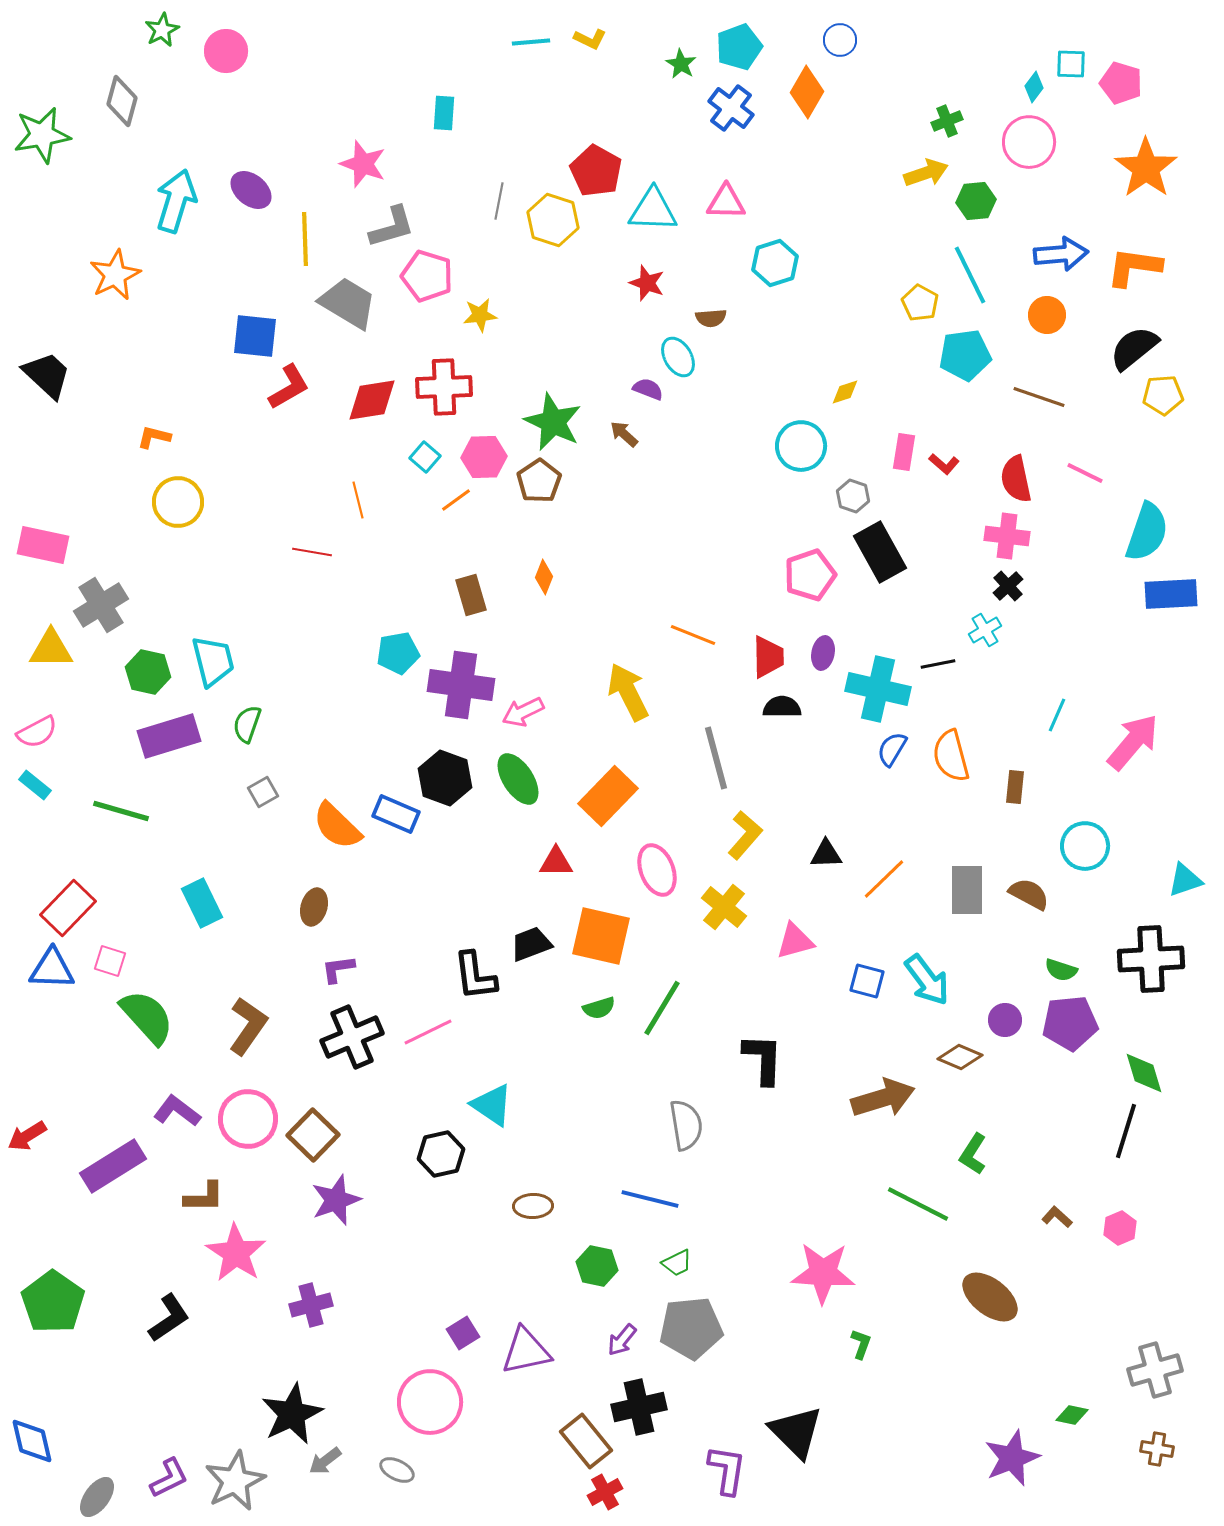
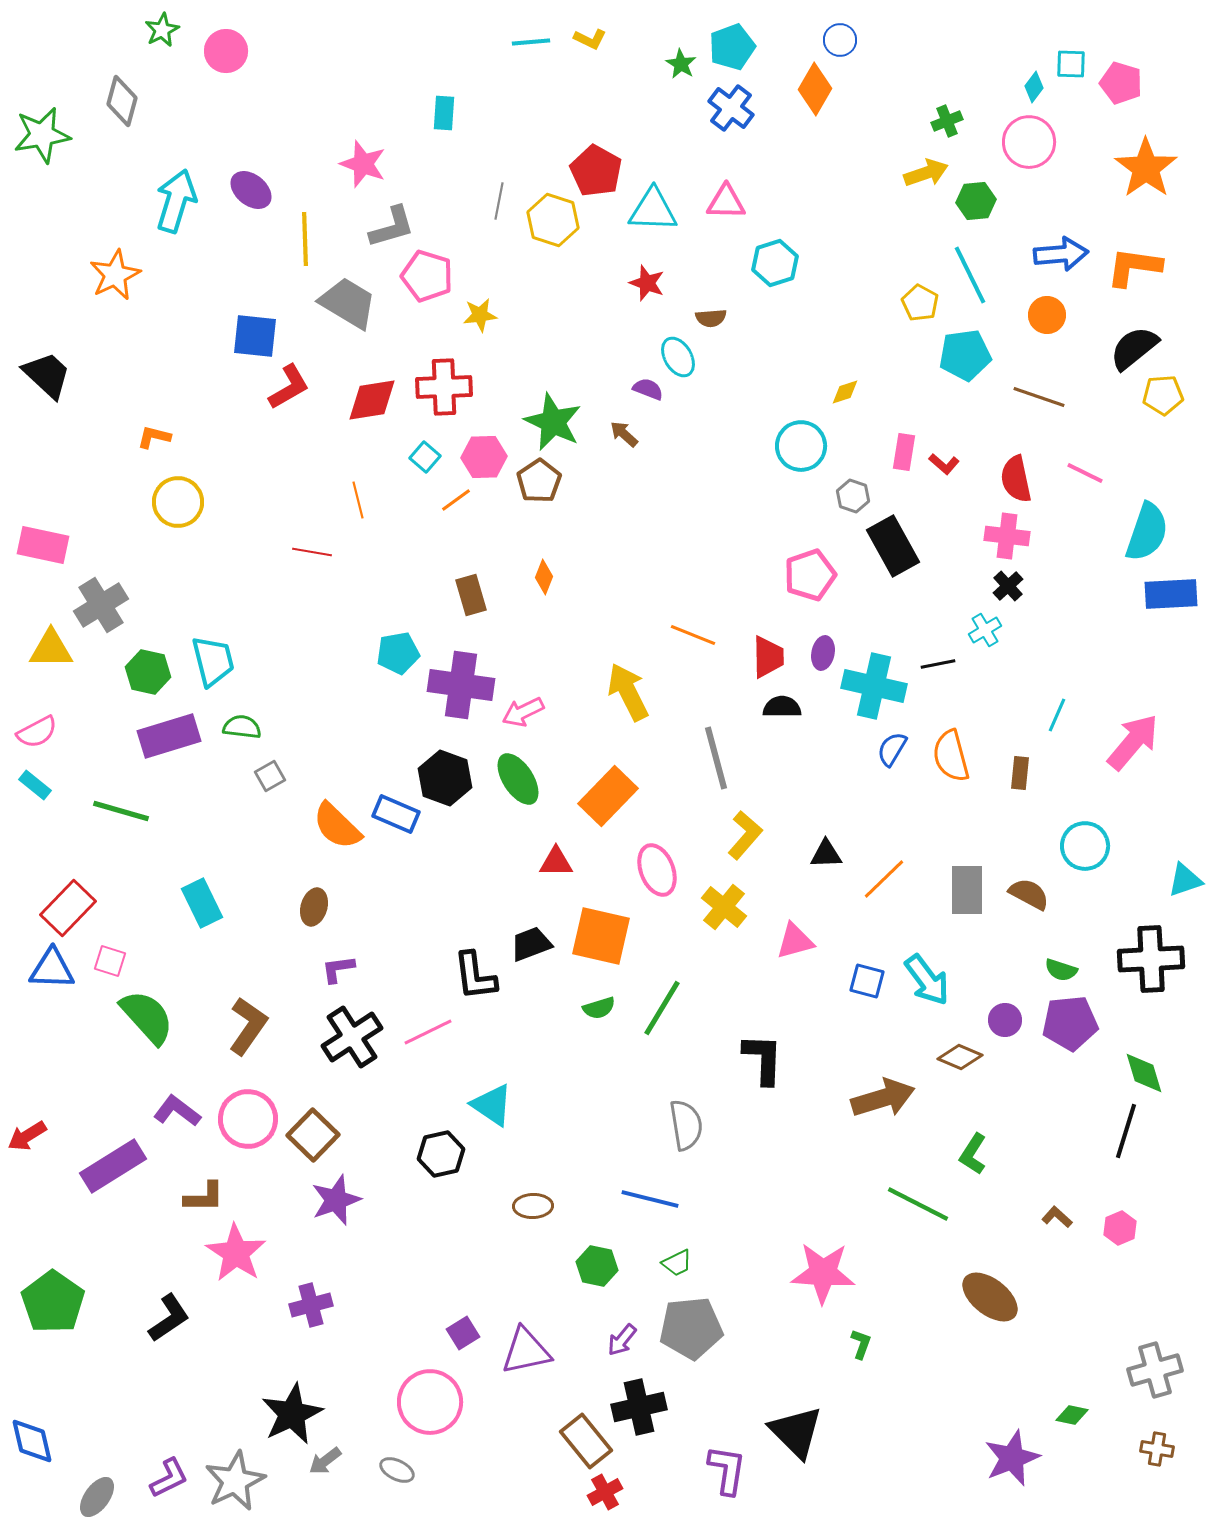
cyan pentagon at (739, 47): moved 7 px left
orange diamond at (807, 92): moved 8 px right, 3 px up
black rectangle at (880, 552): moved 13 px right, 6 px up
cyan cross at (878, 689): moved 4 px left, 3 px up
green semicircle at (247, 724): moved 5 px left, 3 px down; rotated 78 degrees clockwise
brown rectangle at (1015, 787): moved 5 px right, 14 px up
gray square at (263, 792): moved 7 px right, 16 px up
black cross at (352, 1037): rotated 10 degrees counterclockwise
